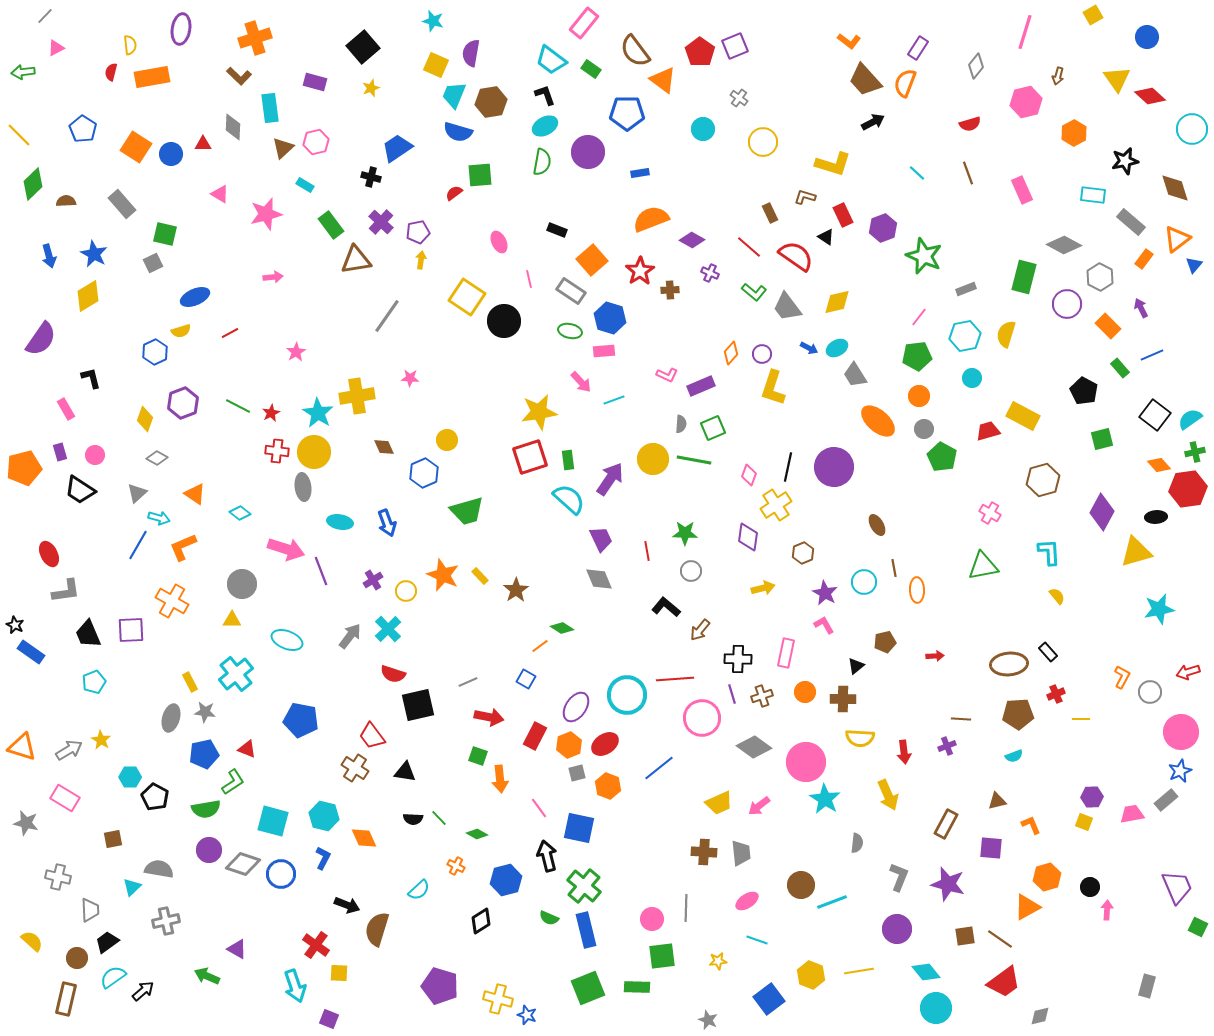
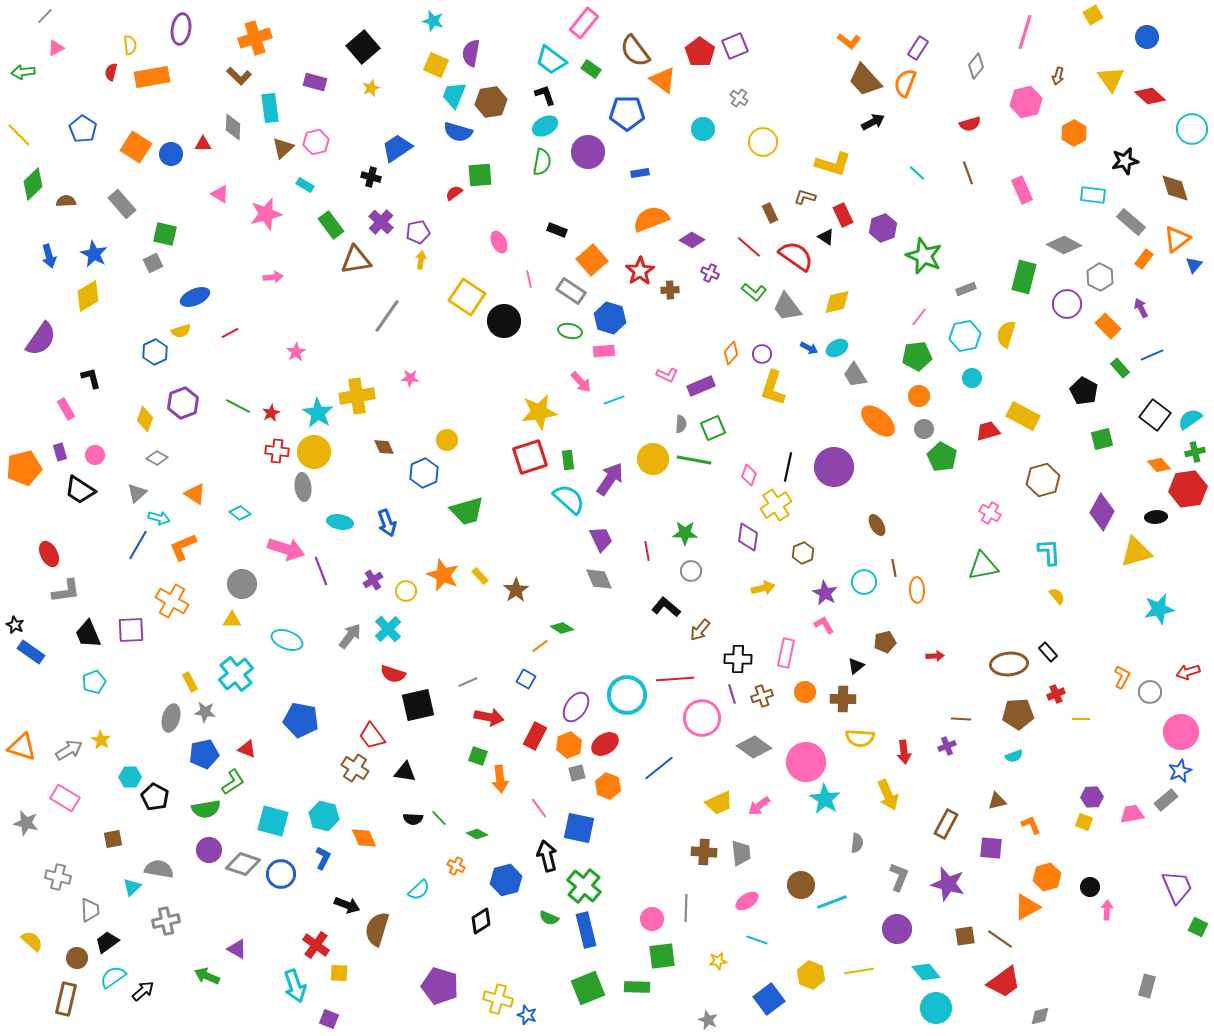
yellow triangle at (1117, 79): moved 6 px left
